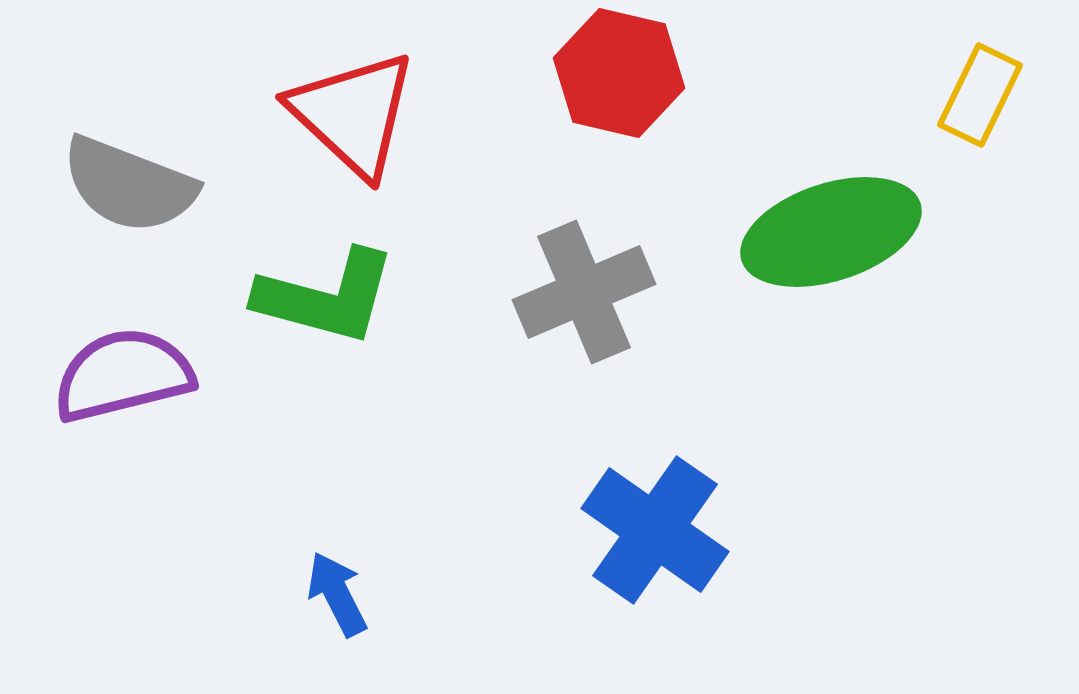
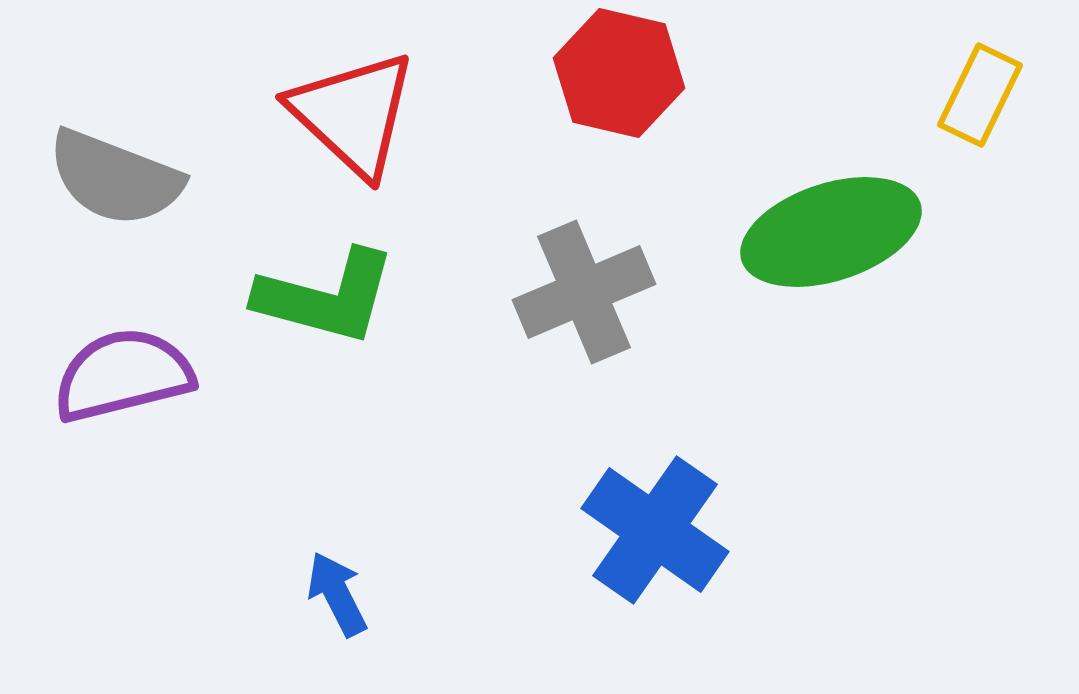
gray semicircle: moved 14 px left, 7 px up
